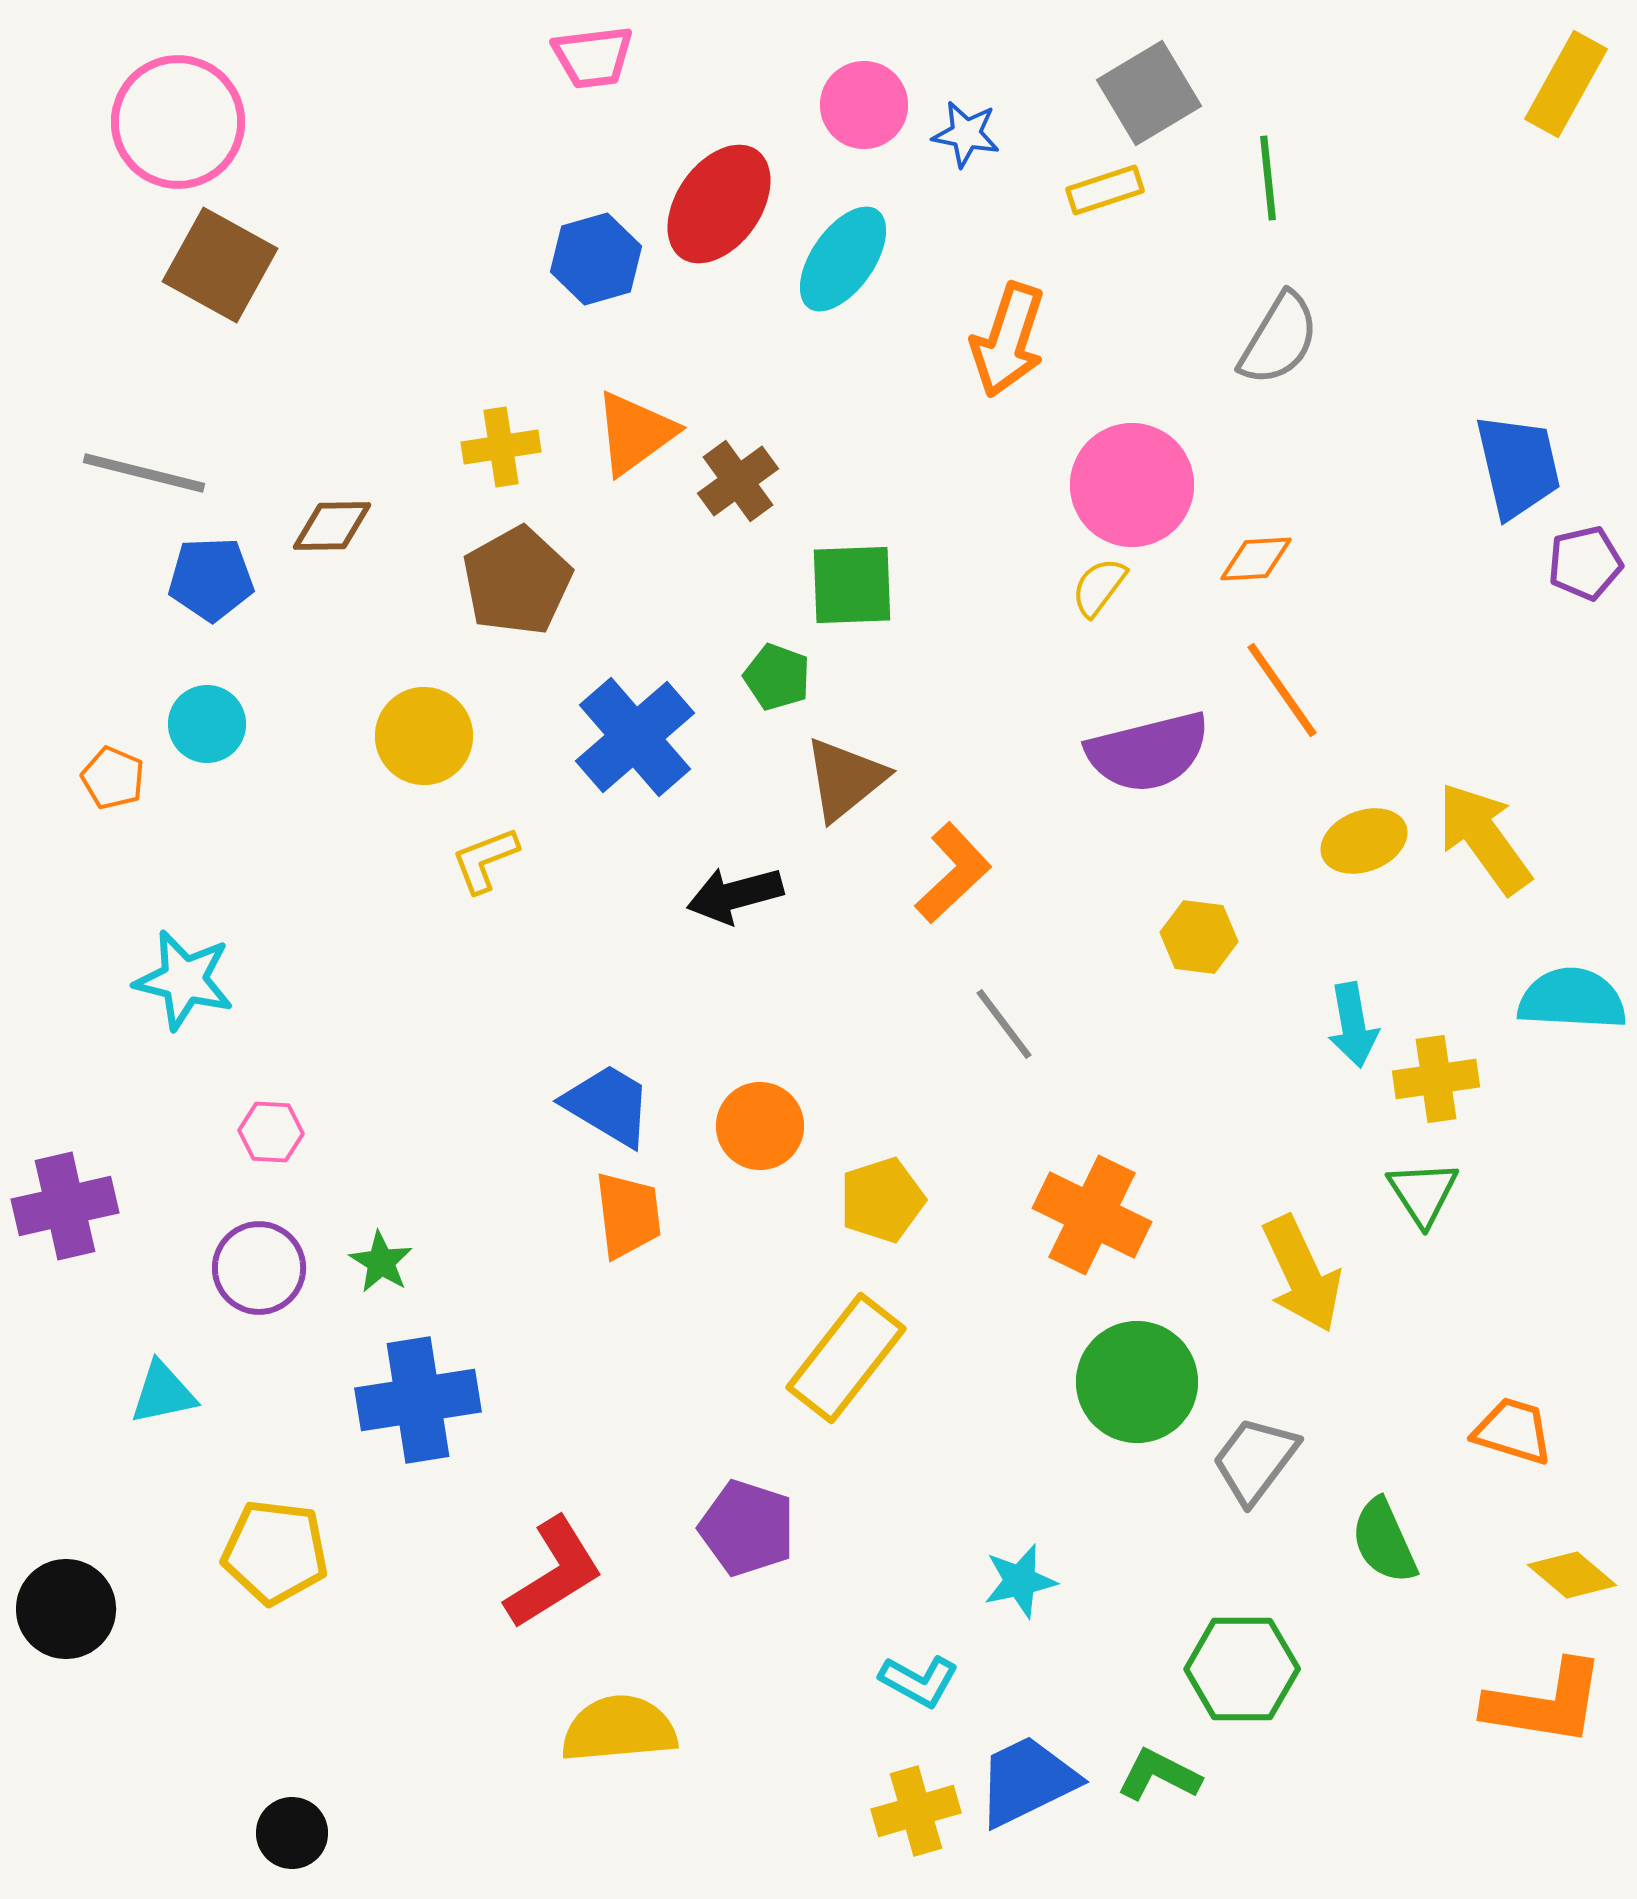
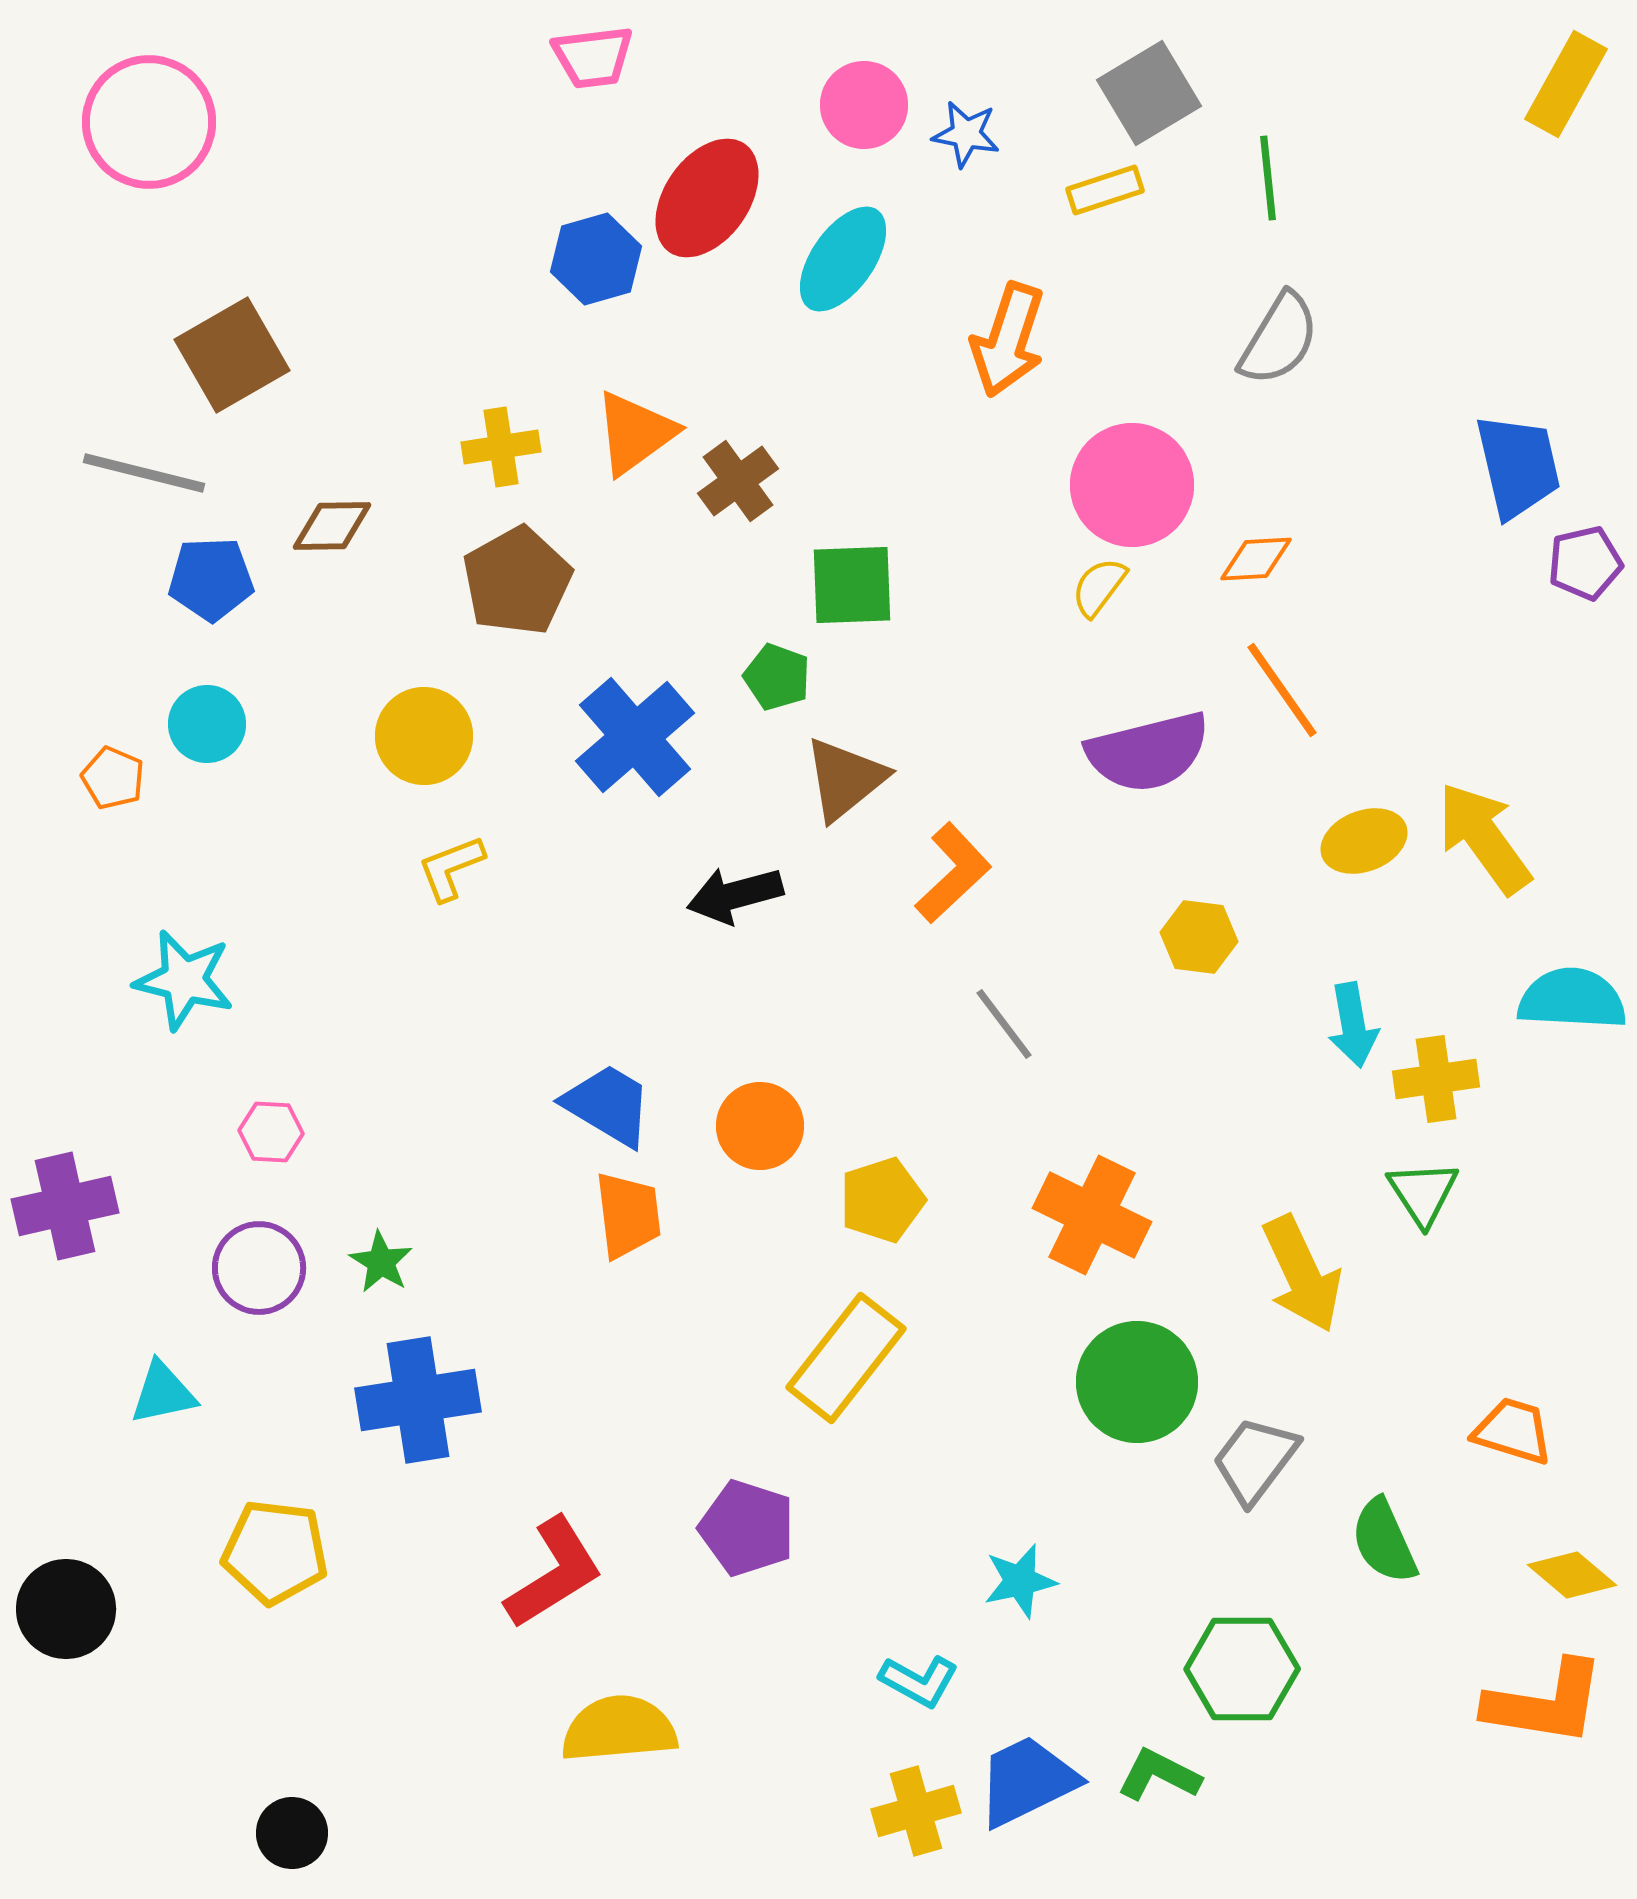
pink circle at (178, 122): moved 29 px left
red ellipse at (719, 204): moved 12 px left, 6 px up
brown square at (220, 265): moved 12 px right, 90 px down; rotated 31 degrees clockwise
yellow L-shape at (485, 860): moved 34 px left, 8 px down
